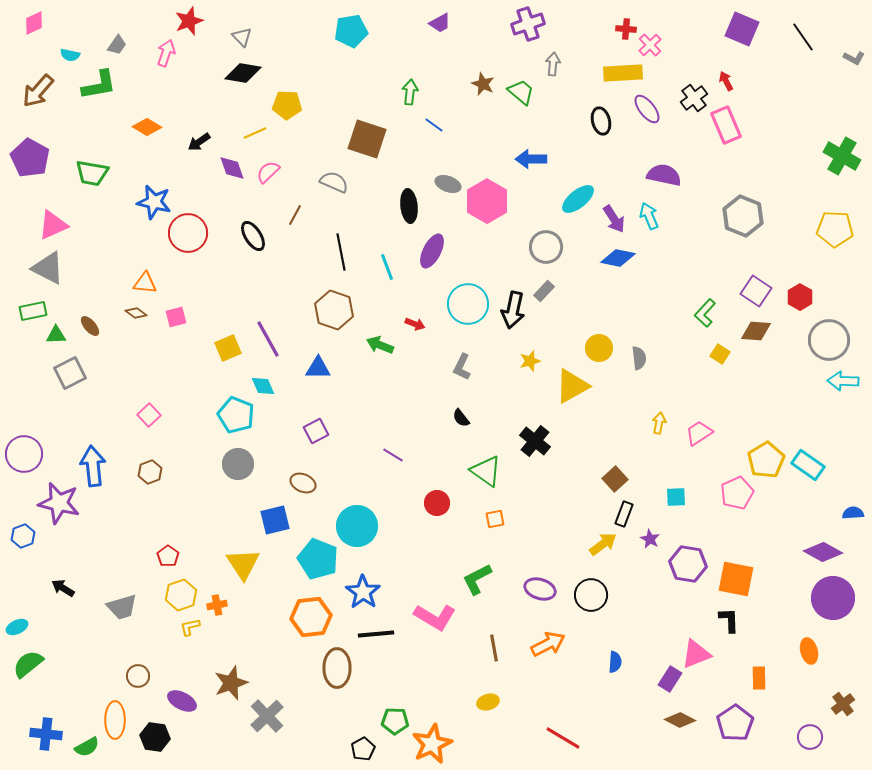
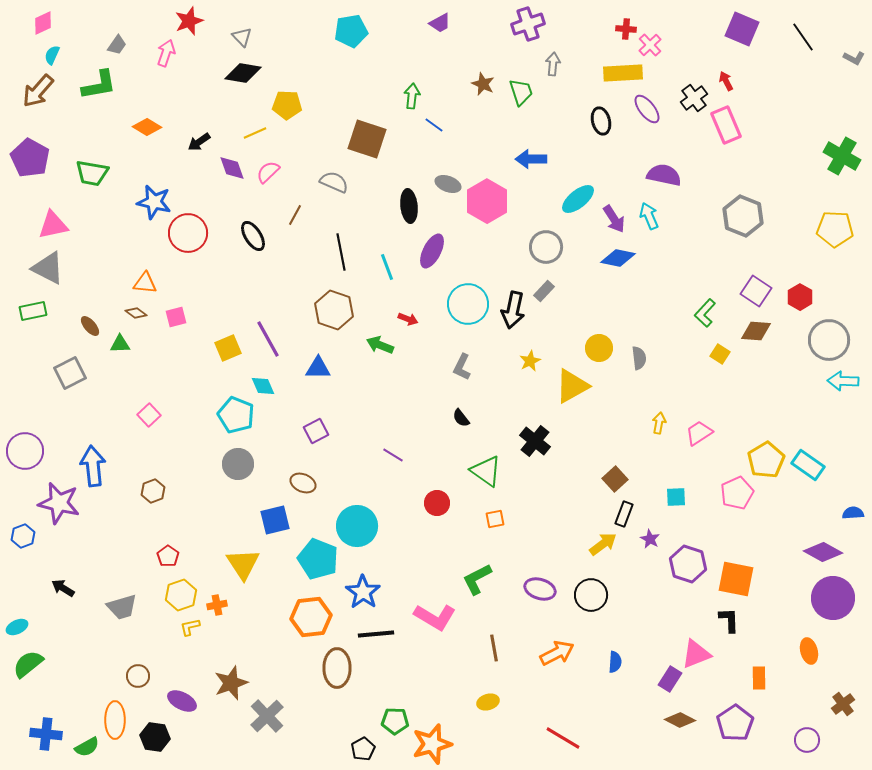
pink diamond at (34, 23): moved 9 px right
cyan semicircle at (70, 55): moved 18 px left; rotated 102 degrees clockwise
green arrow at (410, 92): moved 2 px right, 4 px down
green trapezoid at (521, 92): rotated 32 degrees clockwise
pink triangle at (53, 225): rotated 12 degrees clockwise
red arrow at (415, 324): moved 7 px left, 5 px up
green triangle at (56, 335): moved 64 px right, 9 px down
yellow star at (530, 361): rotated 10 degrees counterclockwise
purple circle at (24, 454): moved 1 px right, 3 px up
brown hexagon at (150, 472): moved 3 px right, 19 px down
purple hexagon at (688, 564): rotated 9 degrees clockwise
orange arrow at (548, 644): moved 9 px right, 9 px down
purple circle at (810, 737): moved 3 px left, 3 px down
orange star at (432, 744): rotated 9 degrees clockwise
